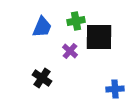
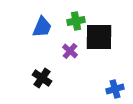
blue cross: rotated 12 degrees counterclockwise
